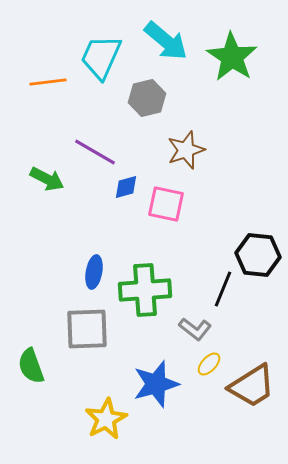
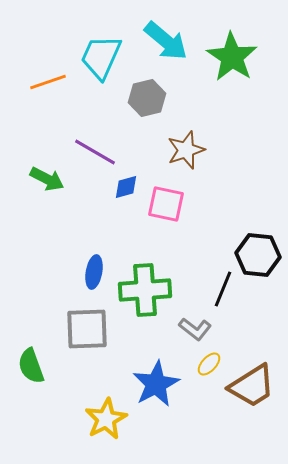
orange line: rotated 12 degrees counterclockwise
blue star: rotated 12 degrees counterclockwise
